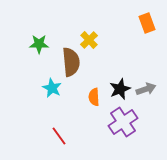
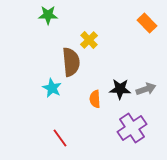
orange rectangle: rotated 24 degrees counterclockwise
green star: moved 9 px right, 29 px up
black star: rotated 25 degrees clockwise
orange semicircle: moved 1 px right, 2 px down
purple cross: moved 9 px right, 6 px down
red line: moved 1 px right, 2 px down
